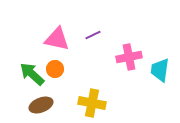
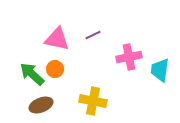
yellow cross: moved 1 px right, 2 px up
